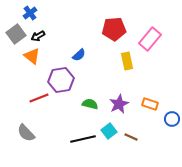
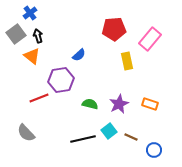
black arrow: rotated 104 degrees clockwise
blue circle: moved 18 px left, 31 px down
